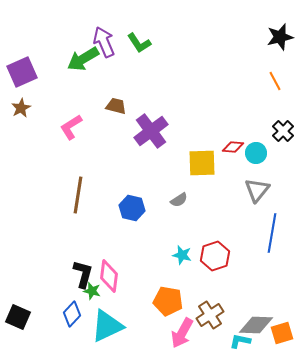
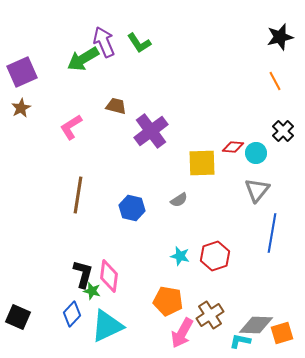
cyan star: moved 2 px left, 1 px down
